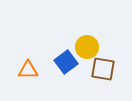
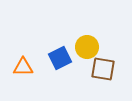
blue square: moved 6 px left, 4 px up; rotated 10 degrees clockwise
orange triangle: moved 5 px left, 3 px up
